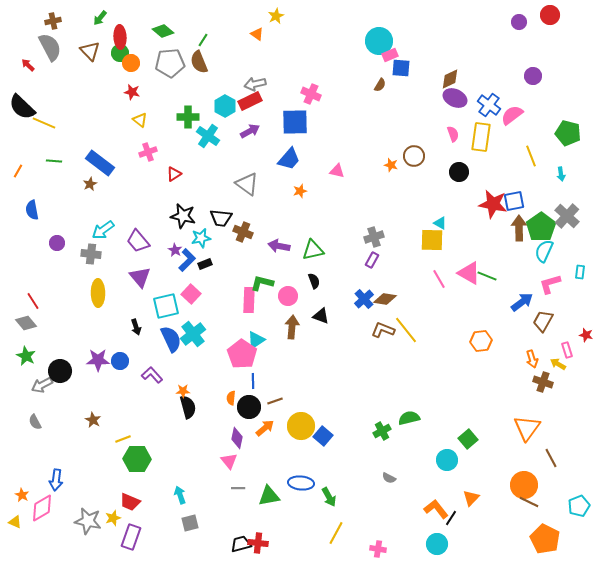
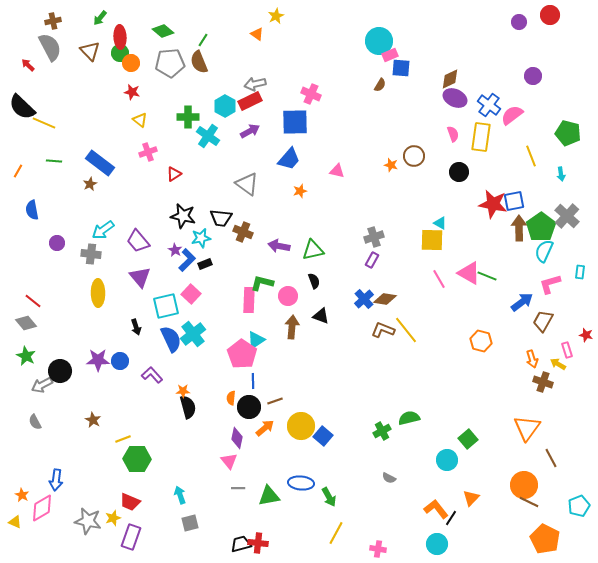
red line at (33, 301): rotated 18 degrees counterclockwise
orange hexagon at (481, 341): rotated 20 degrees clockwise
